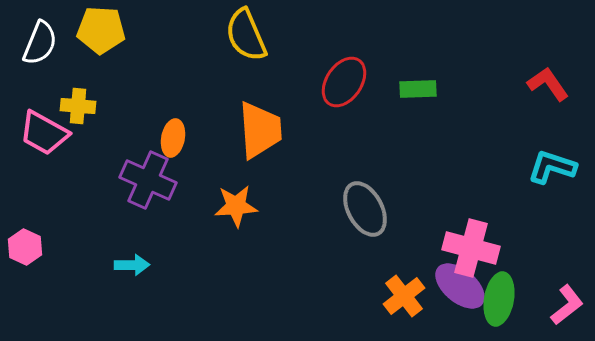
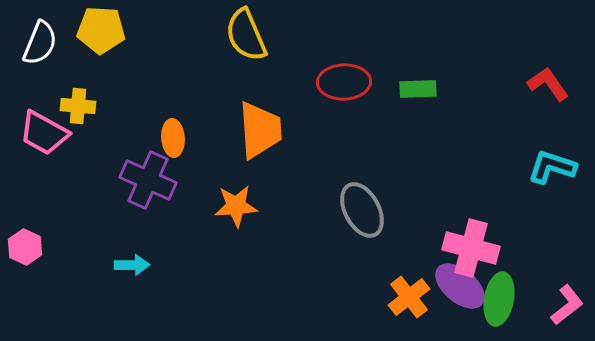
red ellipse: rotated 54 degrees clockwise
orange ellipse: rotated 15 degrees counterclockwise
gray ellipse: moved 3 px left, 1 px down
orange cross: moved 5 px right, 1 px down
